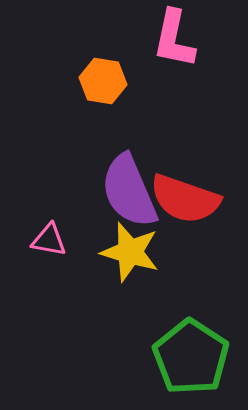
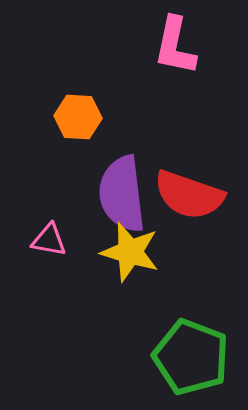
pink L-shape: moved 1 px right, 7 px down
orange hexagon: moved 25 px left, 36 px down; rotated 6 degrees counterclockwise
purple semicircle: moved 7 px left, 3 px down; rotated 16 degrees clockwise
red semicircle: moved 4 px right, 4 px up
green pentagon: rotated 12 degrees counterclockwise
